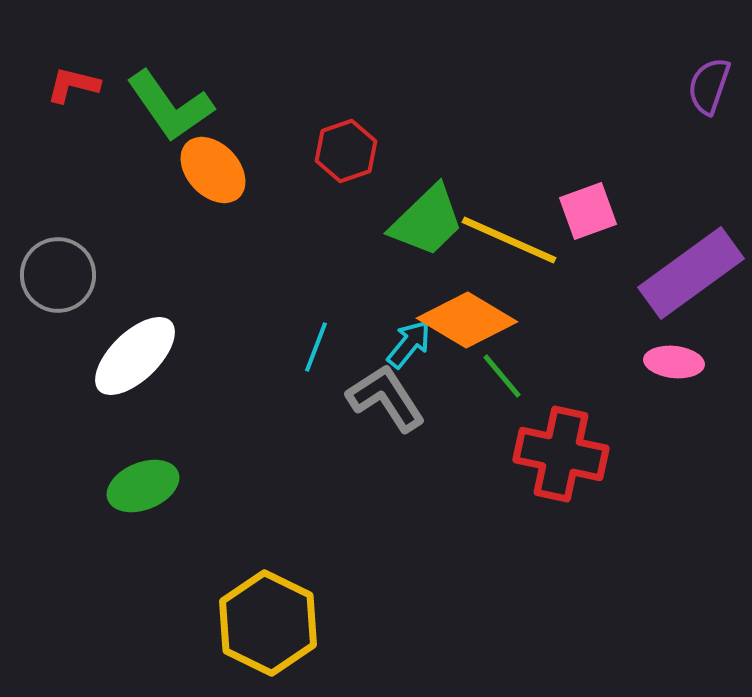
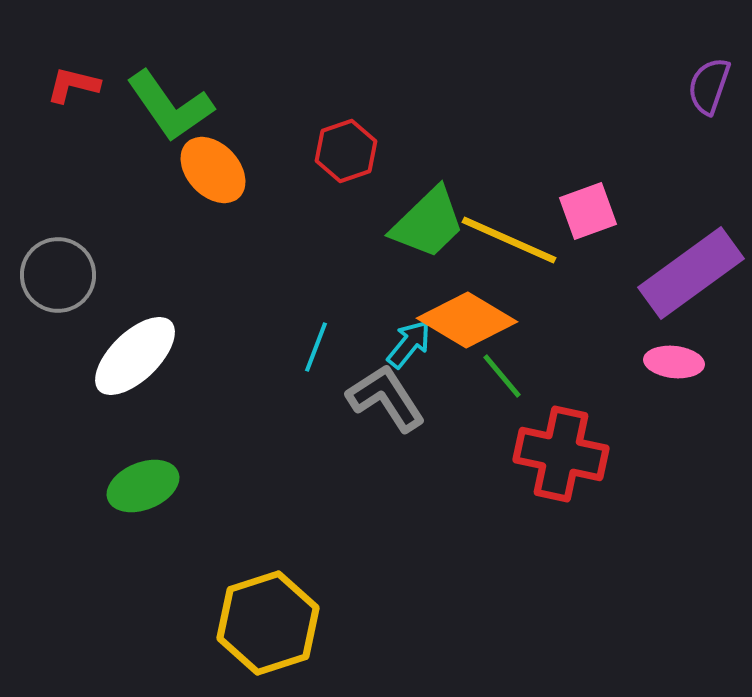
green trapezoid: moved 1 px right, 2 px down
yellow hexagon: rotated 16 degrees clockwise
